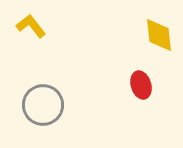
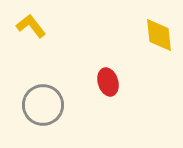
red ellipse: moved 33 px left, 3 px up
